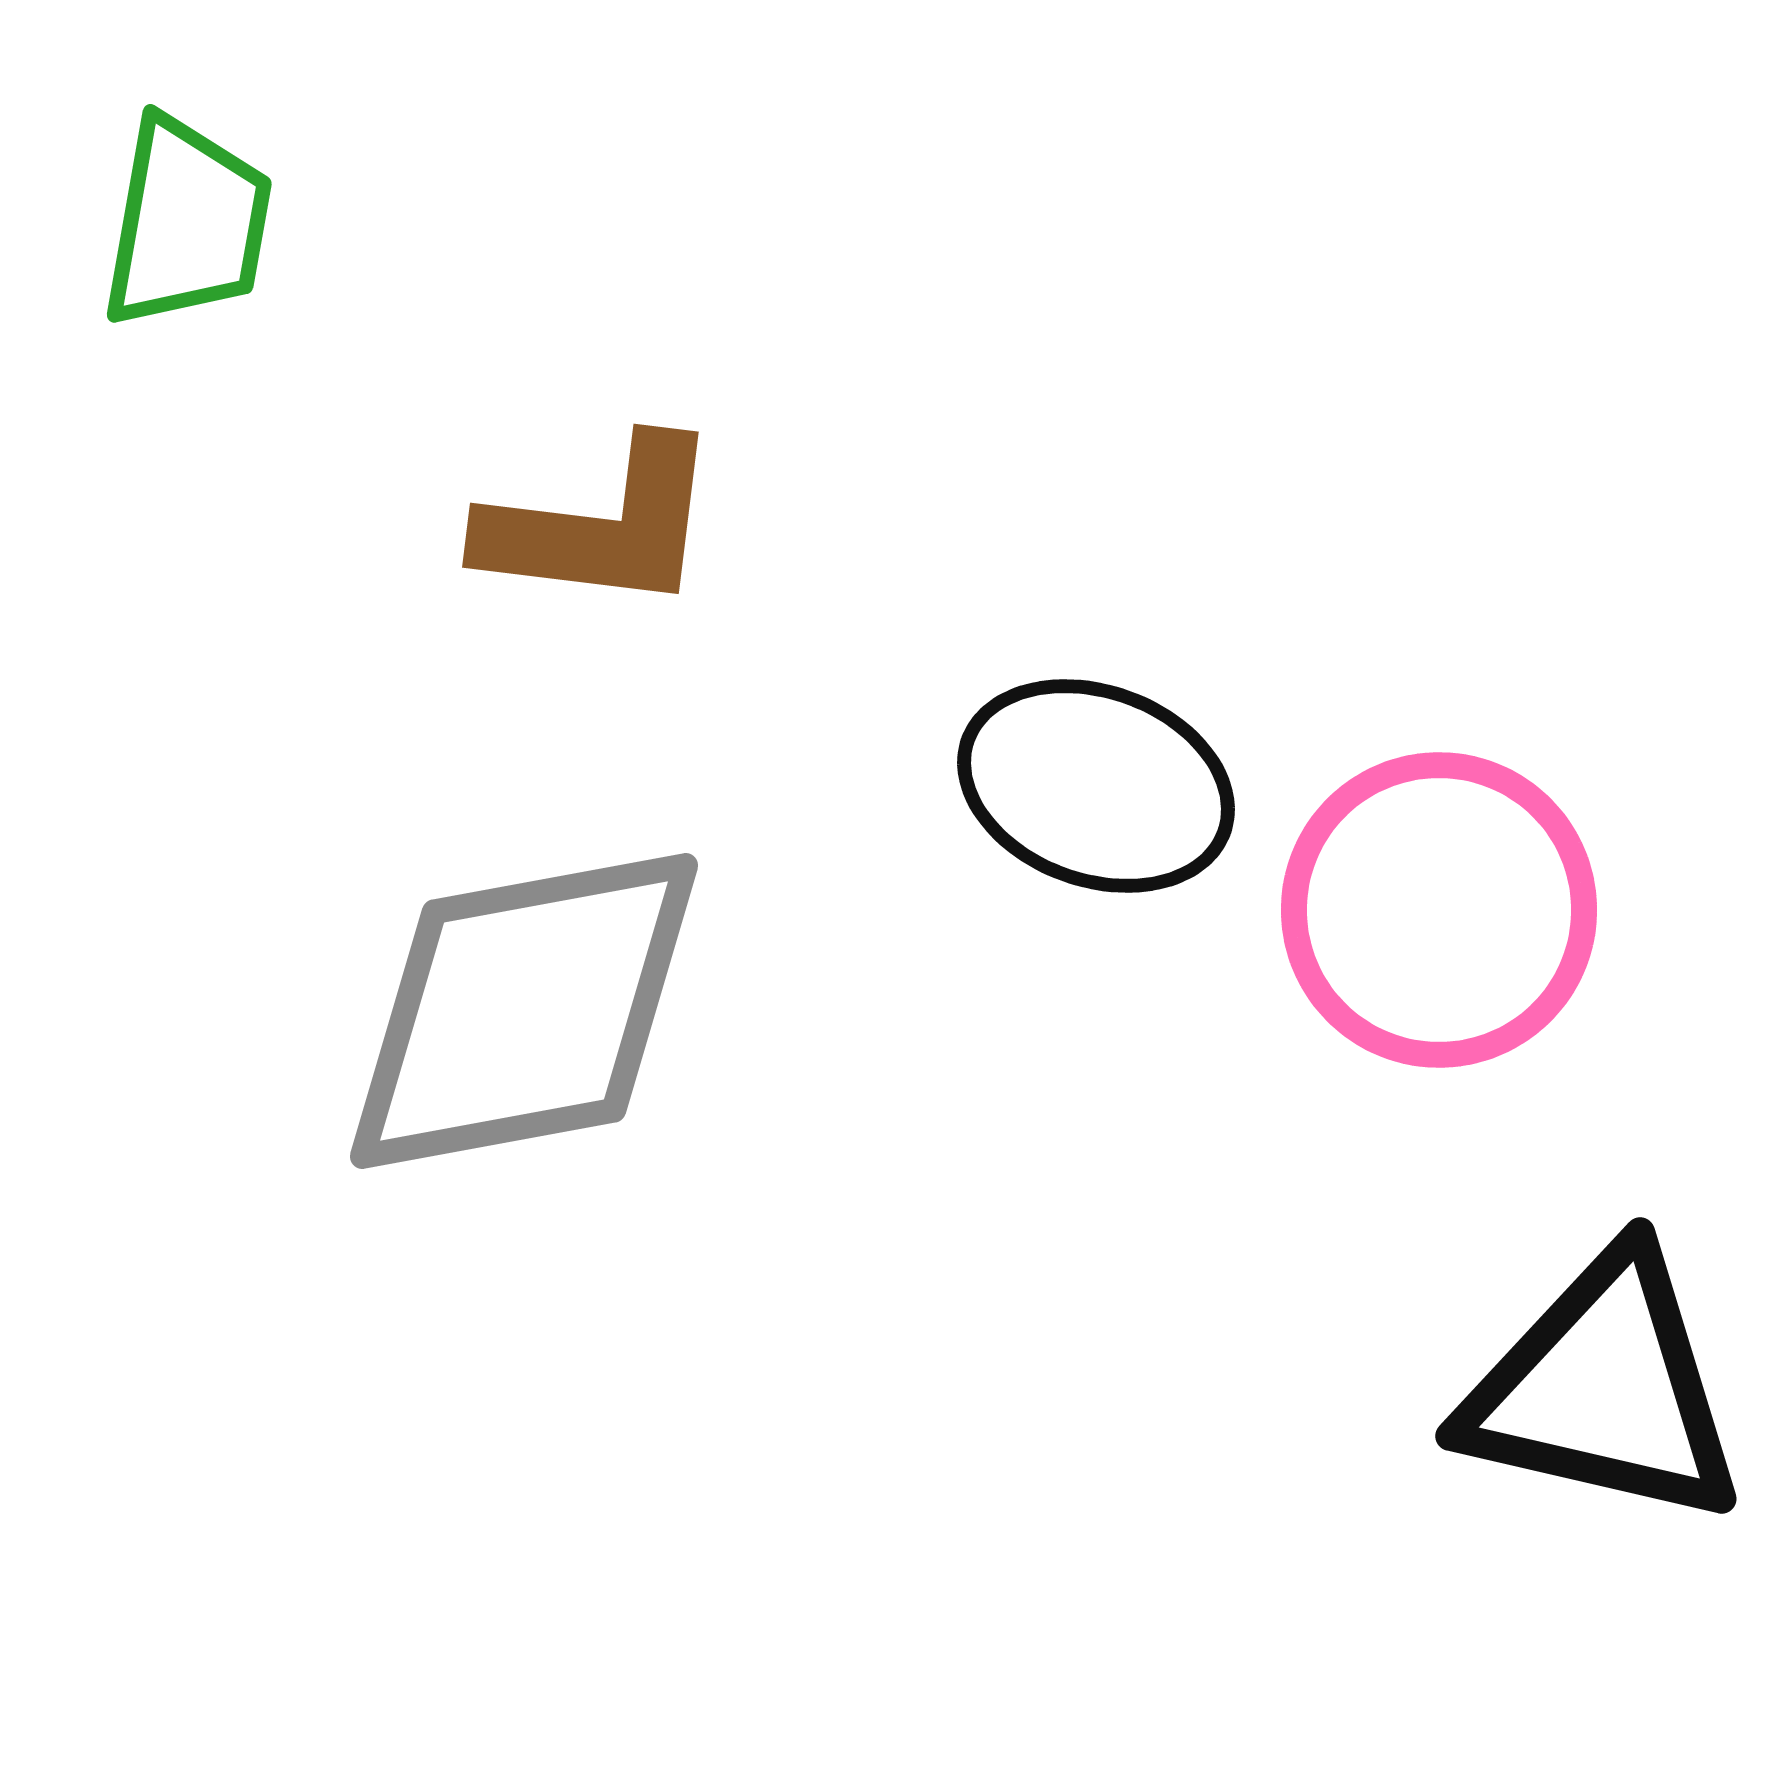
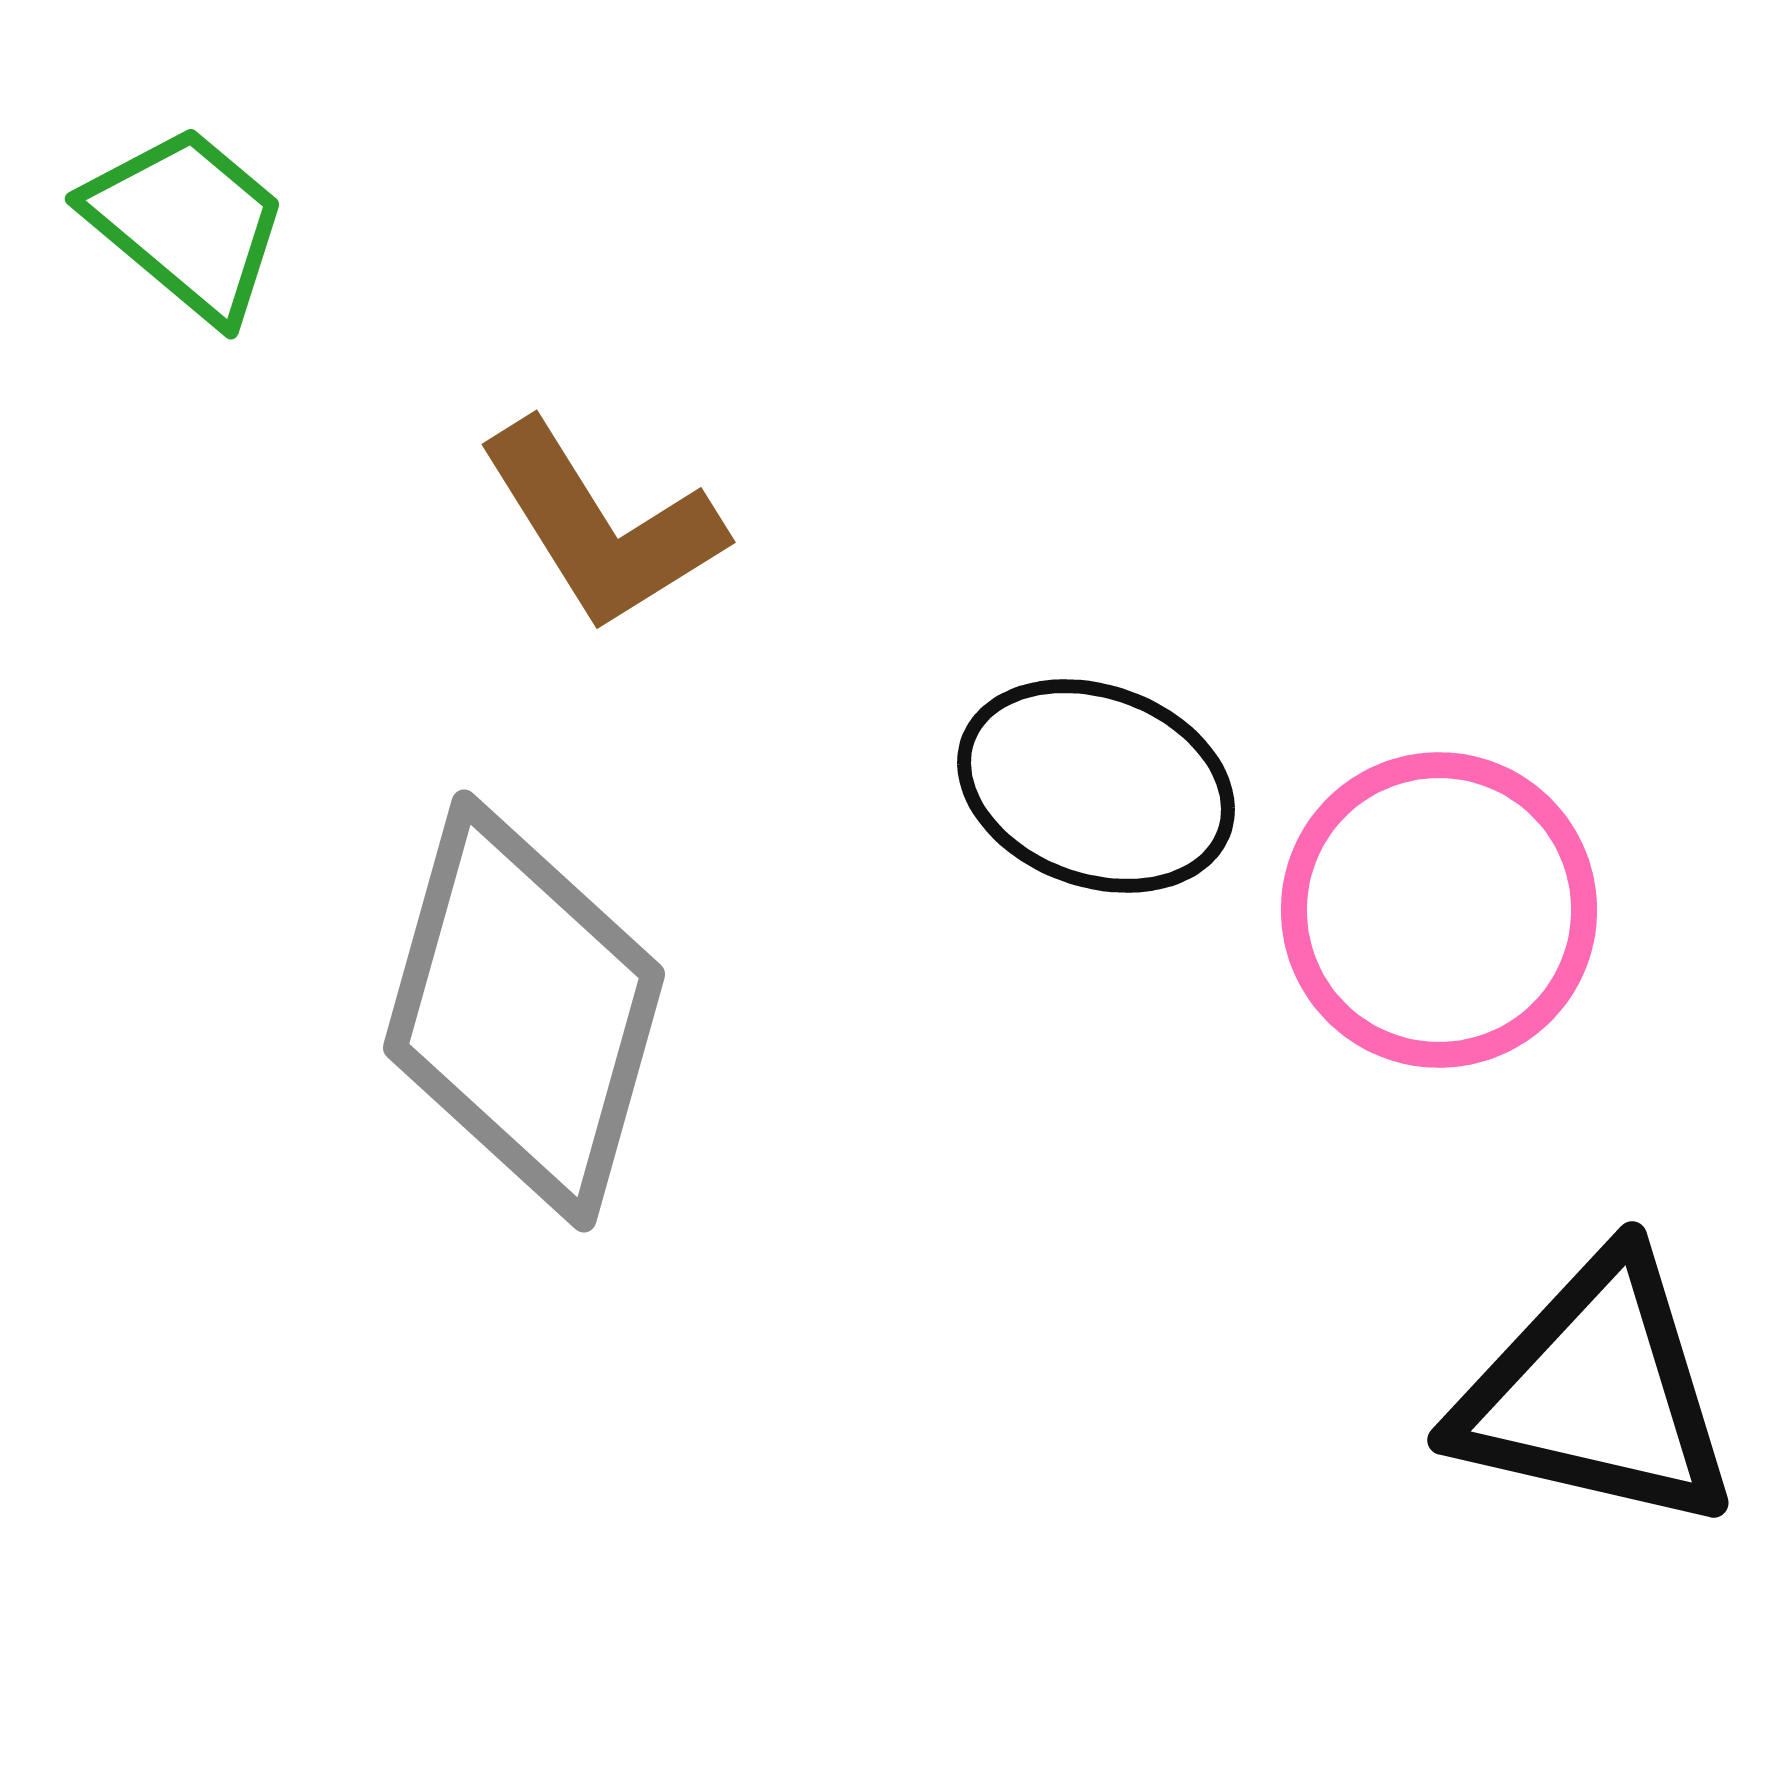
green trapezoid: rotated 60 degrees counterclockwise
brown L-shape: rotated 51 degrees clockwise
gray diamond: rotated 64 degrees counterclockwise
black triangle: moved 8 px left, 4 px down
